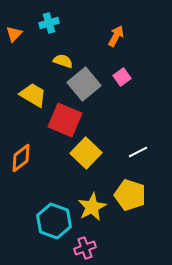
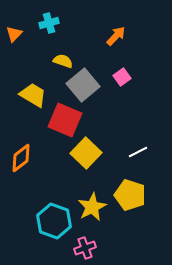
orange arrow: rotated 15 degrees clockwise
gray square: moved 1 px left, 1 px down
